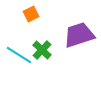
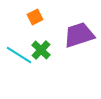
orange square: moved 4 px right, 3 px down
green cross: moved 1 px left
